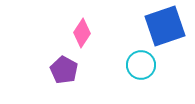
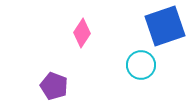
purple pentagon: moved 10 px left, 16 px down; rotated 8 degrees counterclockwise
